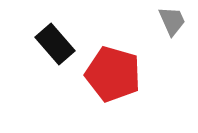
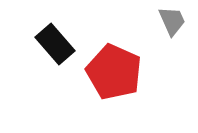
red pentagon: moved 1 px right, 2 px up; rotated 8 degrees clockwise
